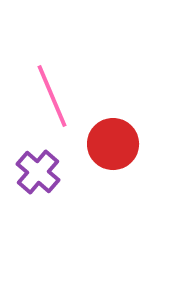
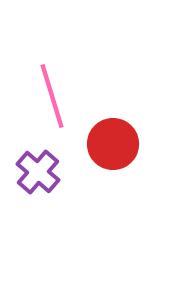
pink line: rotated 6 degrees clockwise
